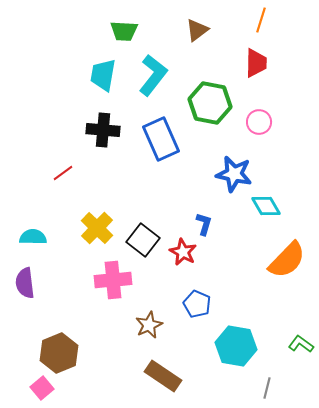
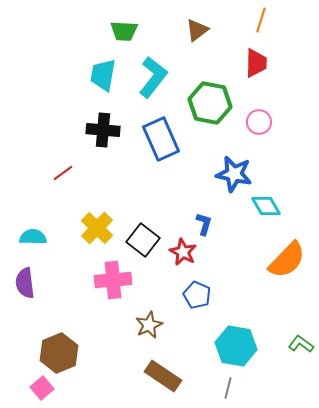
cyan L-shape: moved 2 px down
blue pentagon: moved 9 px up
gray line: moved 39 px left
